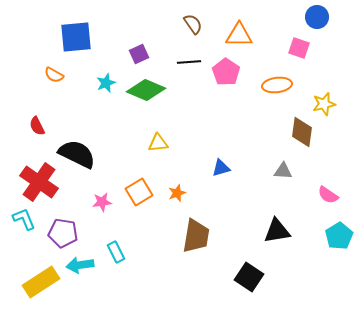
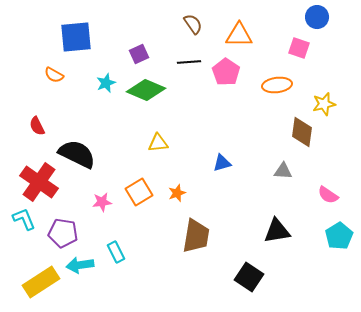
blue triangle: moved 1 px right, 5 px up
